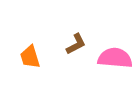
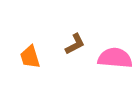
brown L-shape: moved 1 px left
